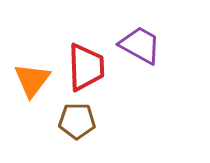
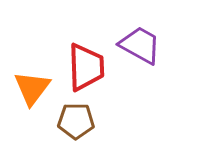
orange triangle: moved 8 px down
brown pentagon: moved 1 px left
